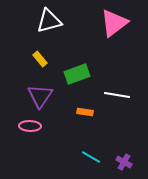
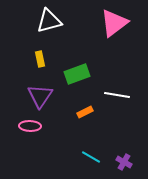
yellow rectangle: rotated 28 degrees clockwise
orange rectangle: rotated 35 degrees counterclockwise
